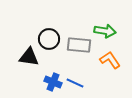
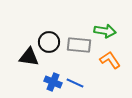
black circle: moved 3 px down
